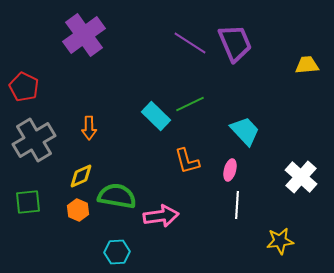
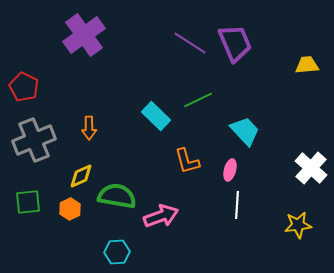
green line: moved 8 px right, 4 px up
gray cross: rotated 9 degrees clockwise
white cross: moved 10 px right, 9 px up
orange hexagon: moved 8 px left, 1 px up; rotated 10 degrees clockwise
pink arrow: rotated 12 degrees counterclockwise
yellow star: moved 18 px right, 16 px up
